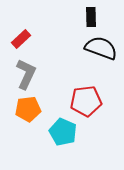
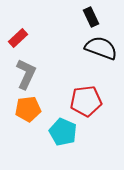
black rectangle: rotated 24 degrees counterclockwise
red rectangle: moved 3 px left, 1 px up
